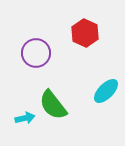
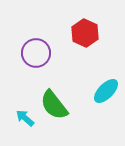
green semicircle: moved 1 px right
cyan arrow: rotated 126 degrees counterclockwise
